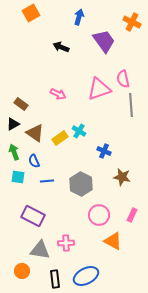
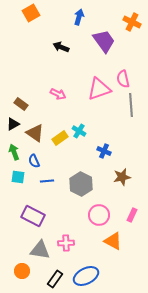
brown star: rotated 24 degrees counterclockwise
black rectangle: rotated 42 degrees clockwise
